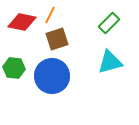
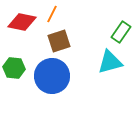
orange line: moved 2 px right, 1 px up
green rectangle: moved 12 px right, 9 px down; rotated 10 degrees counterclockwise
brown square: moved 2 px right, 2 px down
